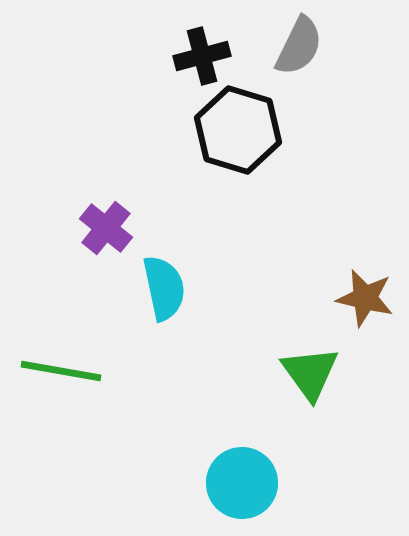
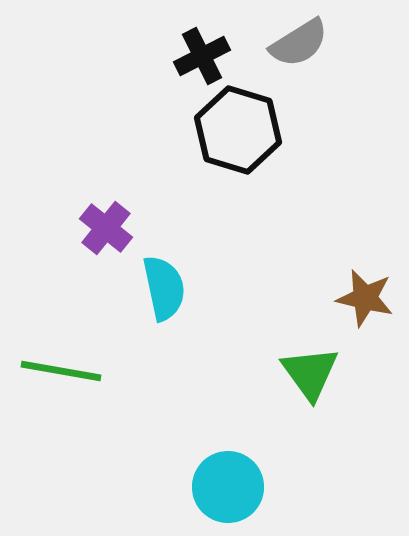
gray semicircle: moved 3 px up; rotated 32 degrees clockwise
black cross: rotated 12 degrees counterclockwise
cyan circle: moved 14 px left, 4 px down
